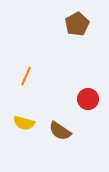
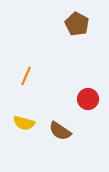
brown pentagon: rotated 15 degrees counterclockwise
